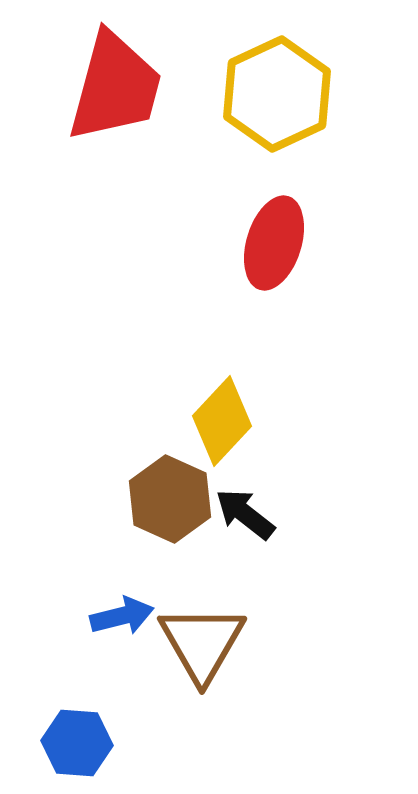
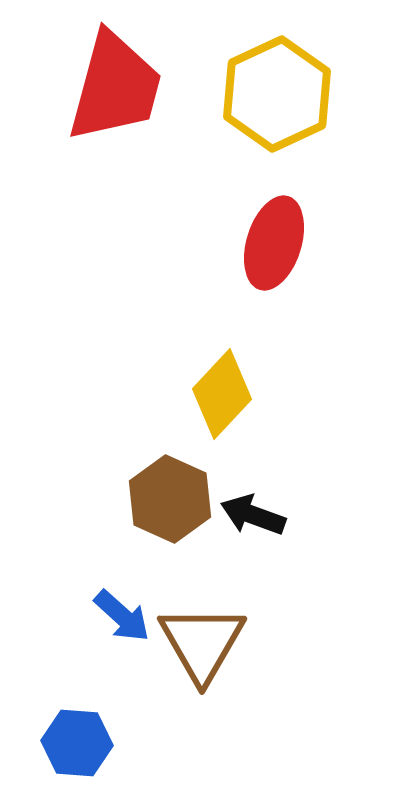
yellow diamond: moved 27 px up
black arrow: moved 8 px right, 1 px down; rotated 18 degrees counterclockwise
blue arrow: rotated 56 degrees clockwise
